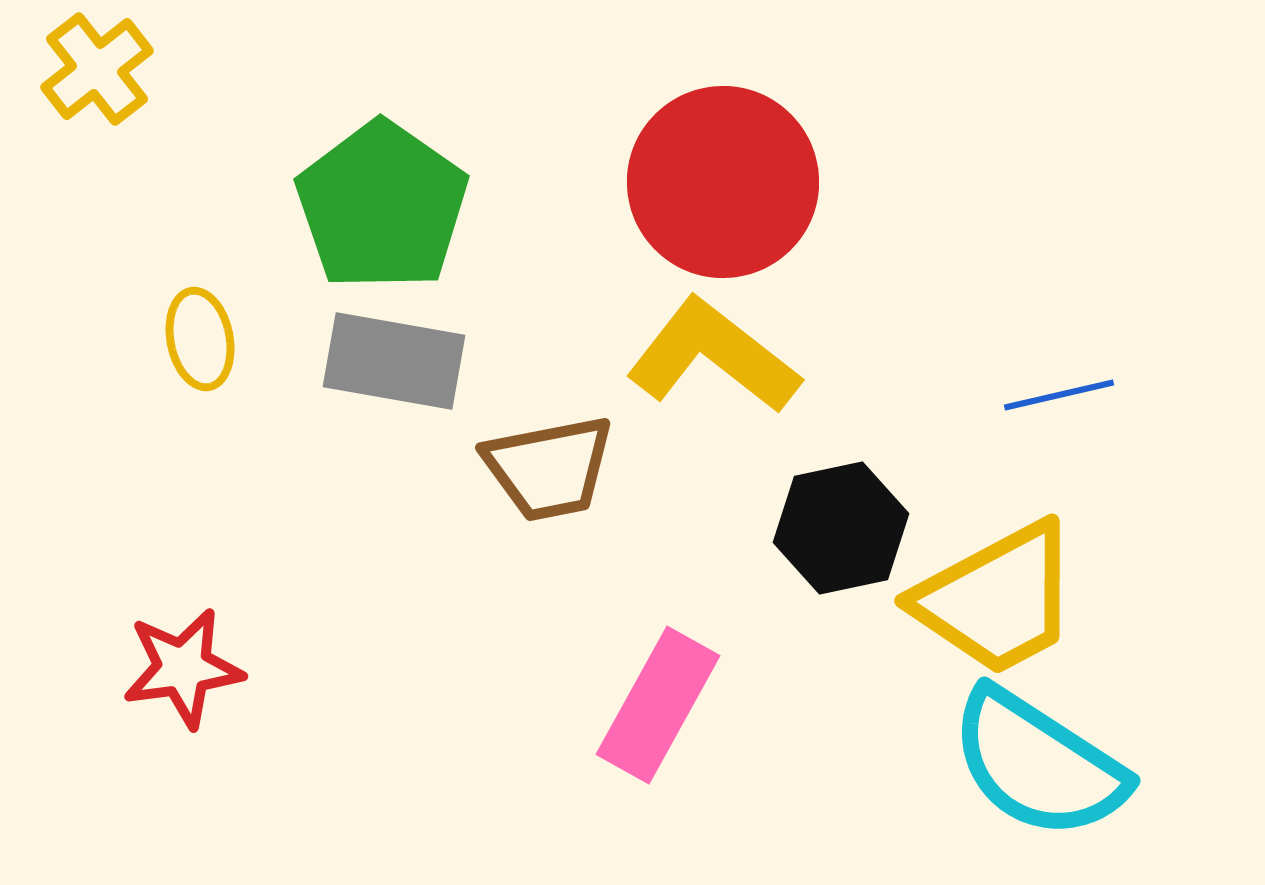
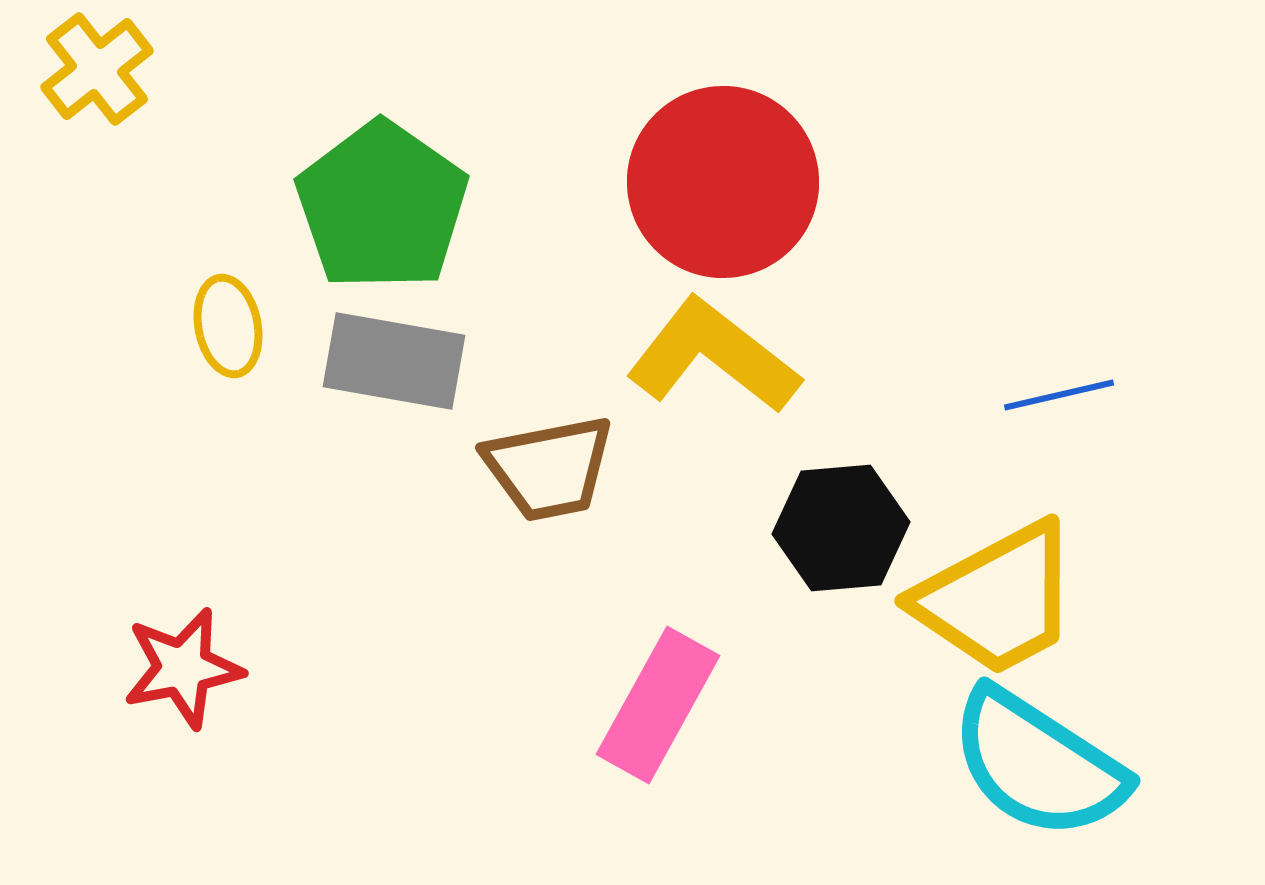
yellow ellipse: moved 28 px right, 13 px up
black hexagon: rotated 7 degrees clockwise
red star: rotated 3 degrees counterclockwise
